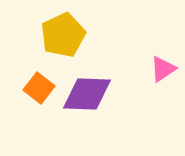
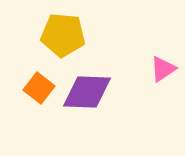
yellow pentagon: rotated 30 degrees clockwise
purple diamond: moved 2 px up
